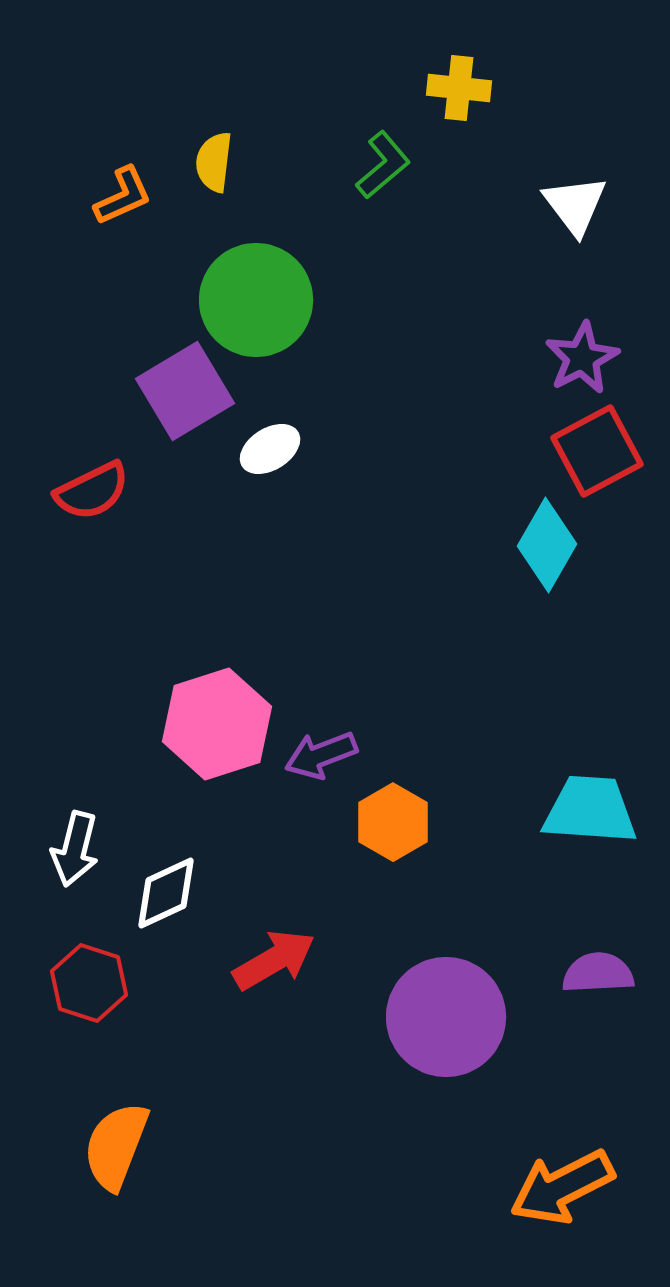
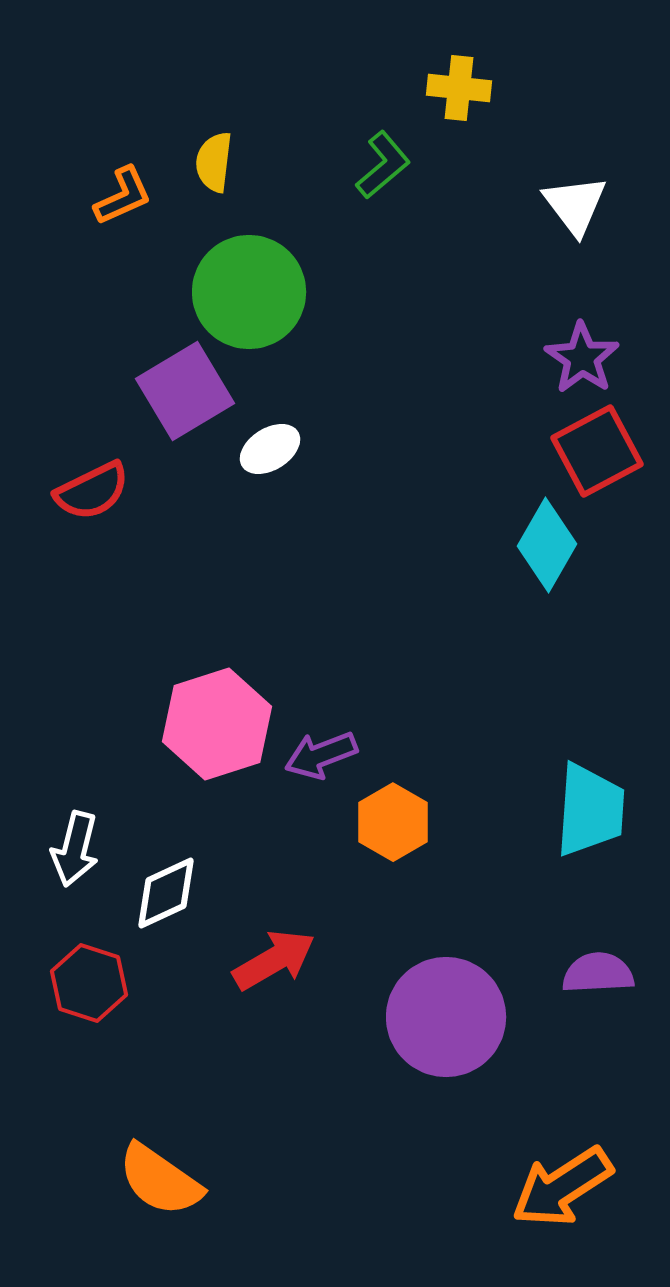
green circle: moved 7 px left, 8 px up
purple star: rotated 10 degrees counterclockwise
cyan trapezoid: rotated 90 degrees clockwise
orange semicircle: moved 44 px right, 34 px down; rotated 76 degrees counterclockwise
orange arrow: rotated 6 degrees counterclockwise
